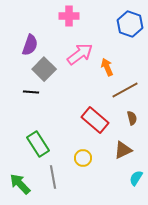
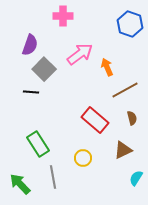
pink cross: moved 6 px left
